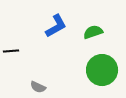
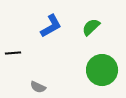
blue L-shape: moved 5 px left
green semicircle: moved 2 px left, 5 px up; rotated 24 degrees counterclockwise
black line: moved 2 px right, 2 px down
